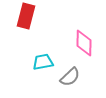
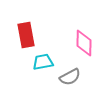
red rectangle: moved 19 px down; rotated 25 degrees counterclockwise
gray semicircle: rotated 15 degrees clockwise
